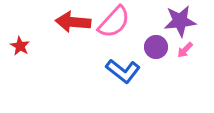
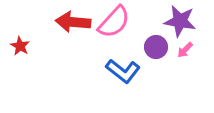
purple star: rotated 16 degrees clockwise
